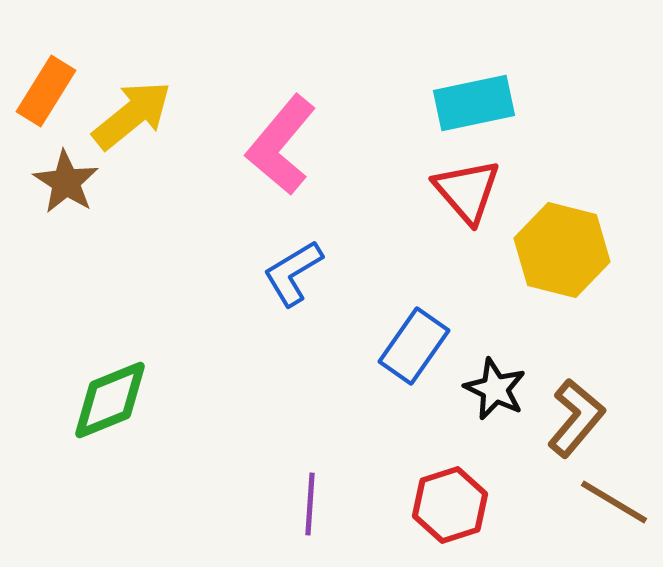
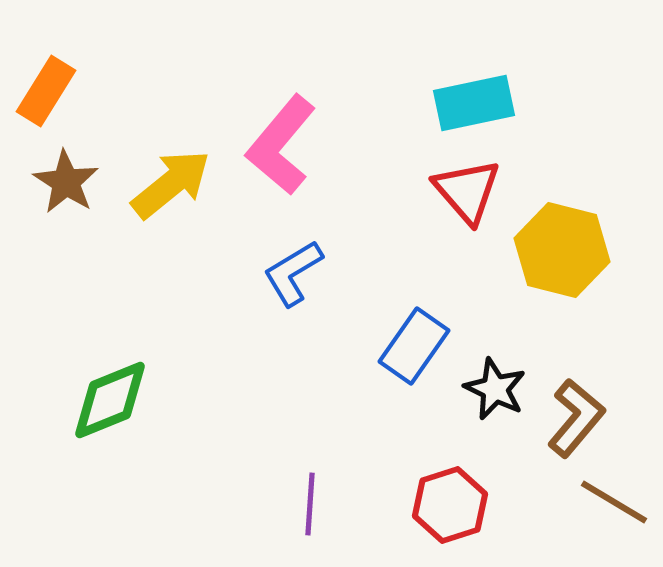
yellow arrow: moved 39 px right, 69 px down
